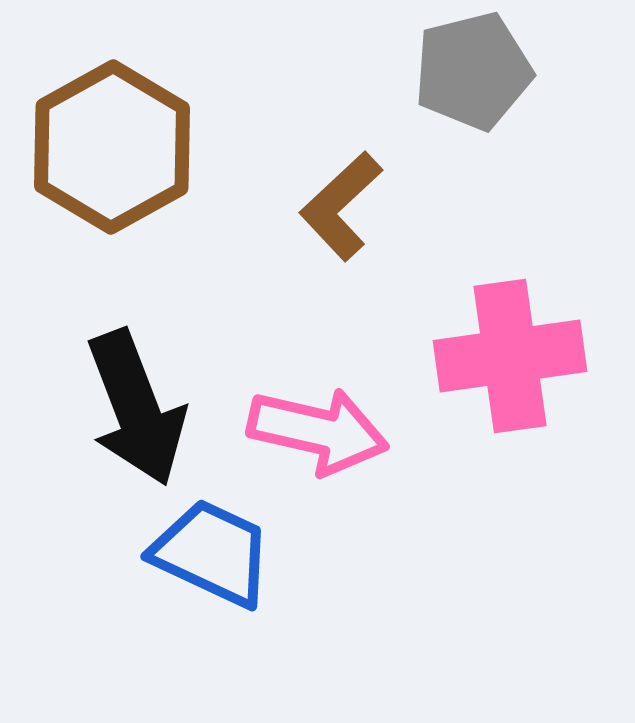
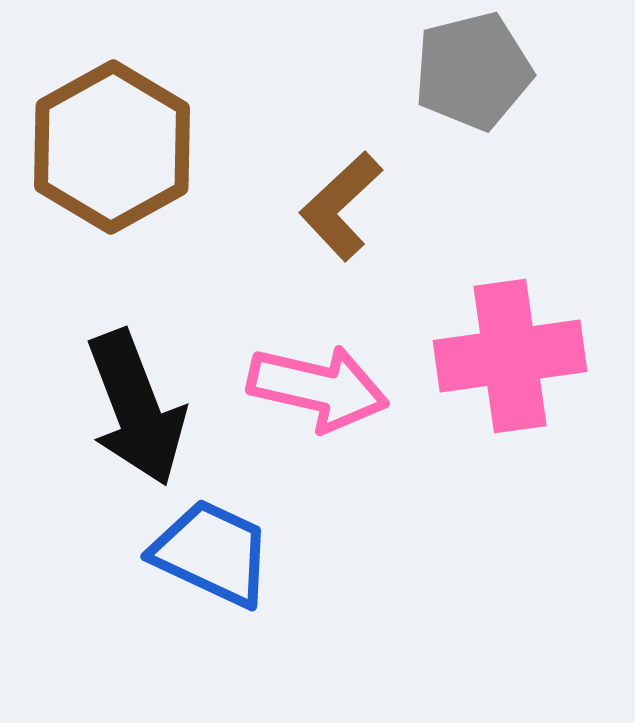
pink arrow: moved 43 px up
